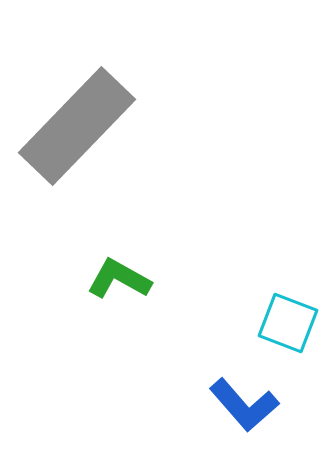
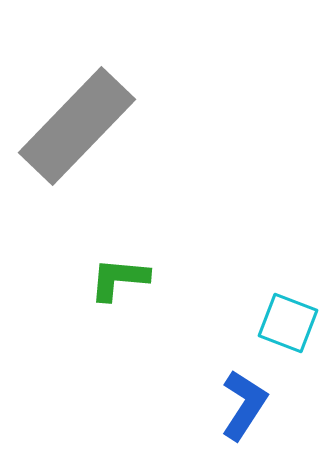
green L-shape: rotated 24 degrees counterclockwise
blue L-shape: rotated 106 degrees counterclockwise
